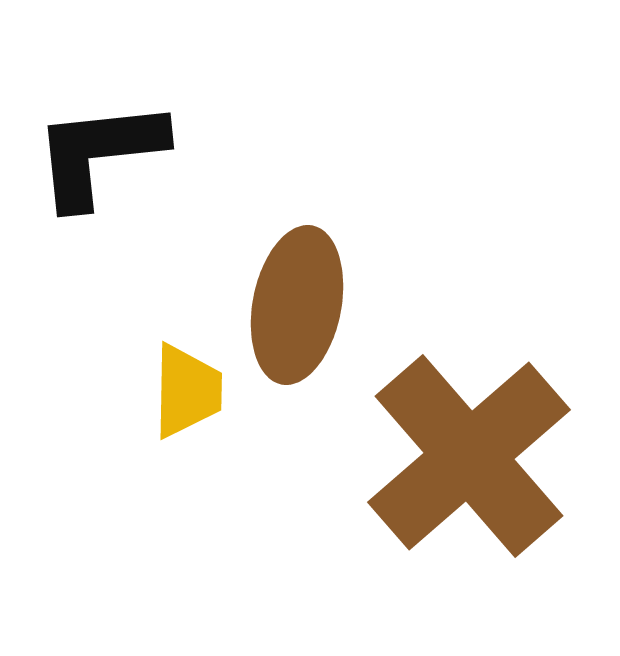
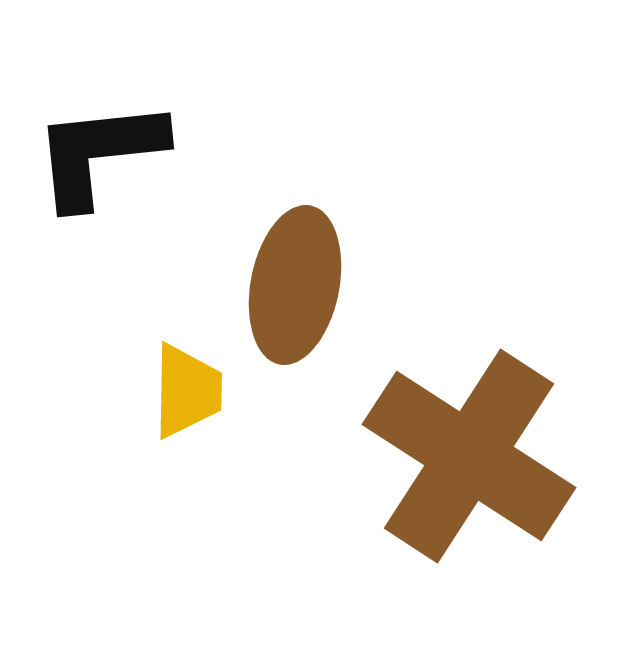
brown ellipse: moved 2 px left, 20 px up
brown cross: rotated 16 degrees counterclockwise
